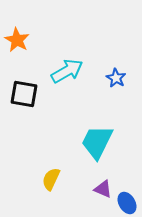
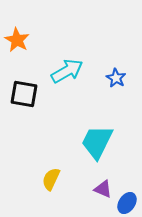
blue ellipse: rotated 65 degrees clockwise
